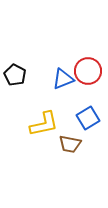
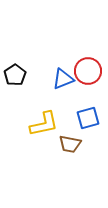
black pentagon: rotated 10 degrees clockwise
blue square: rotated 15 degrees clockwise
